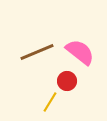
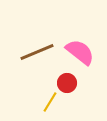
red circle: moved 2 px down
